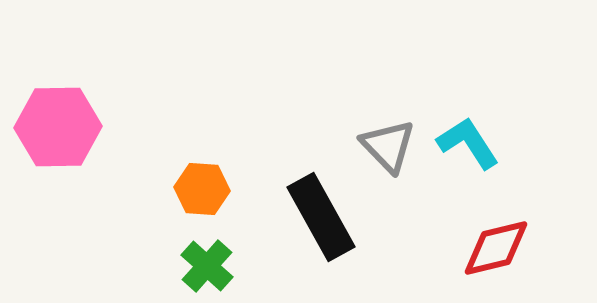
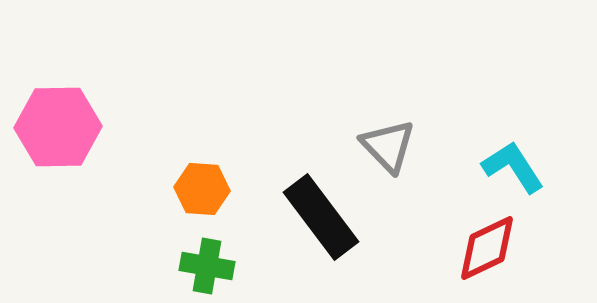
cyan L-shape: moved 45 px right, 24 px down
black rectangle: rotated 8 degrees counterclockwise
red diamond: moved 9 px left; rotated 12 degrees counterclockwise
green cross: rotated 32 degrees counterclockwise
